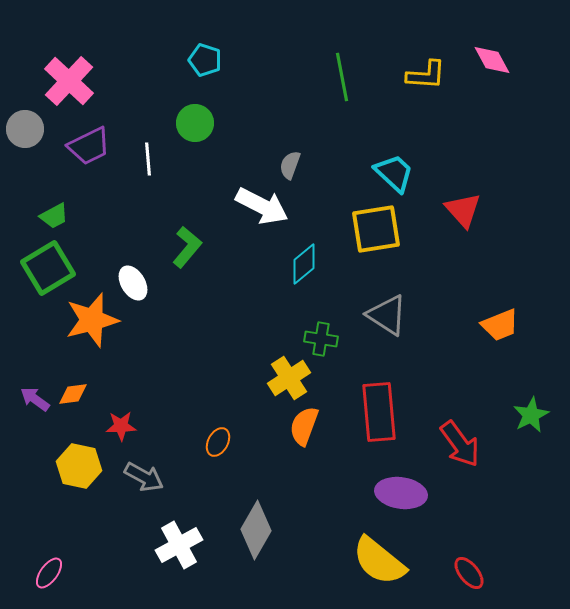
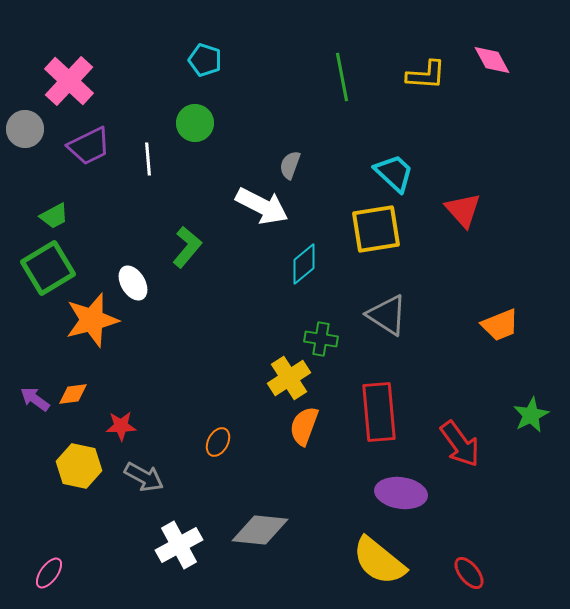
gray diamond: moved 4 px right; rotated 66 degrees clockwise
